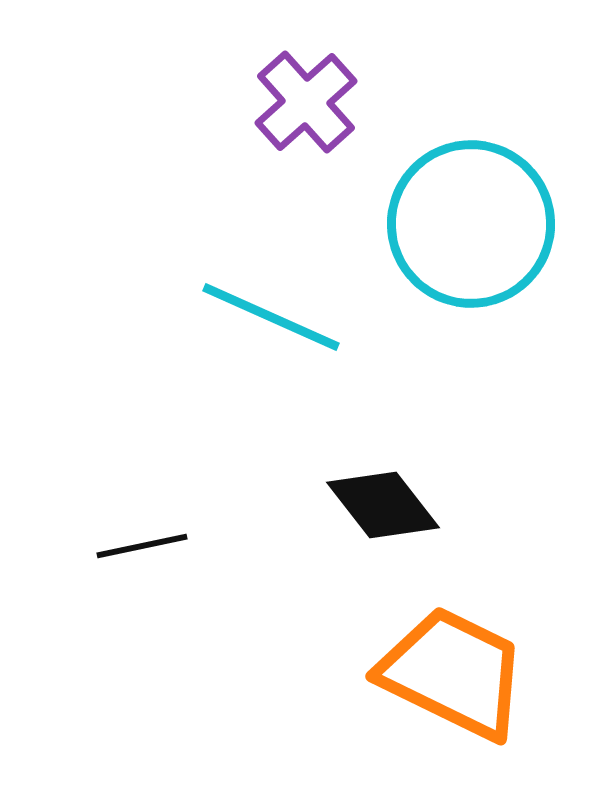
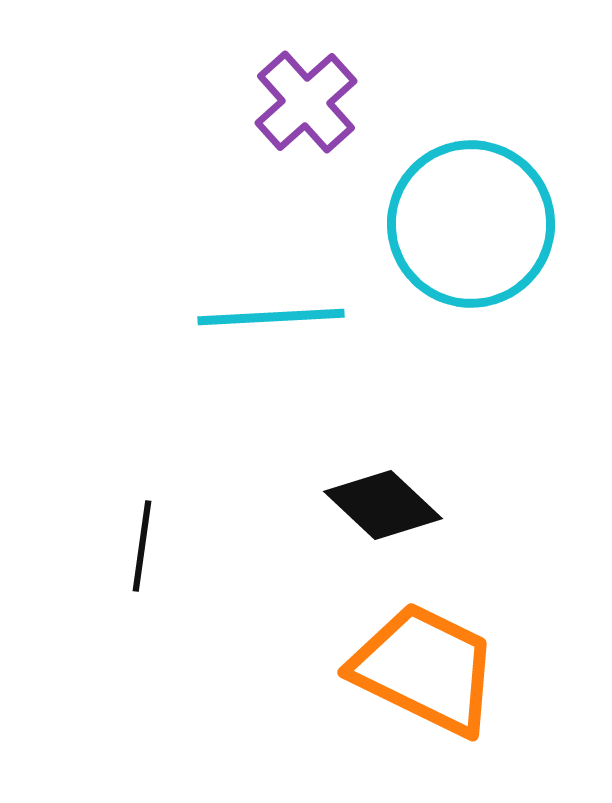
cyan line: rotated 27 degrees counterclockwise
black diamond: rotated 9 degrees counterclockwise
black line: rotated 70 degrees counterclockwise
orange trapezoid: moved 28 px left, 4 px up
